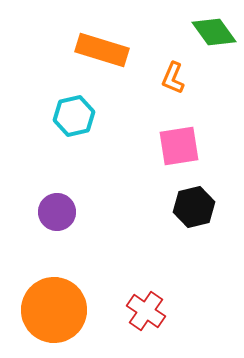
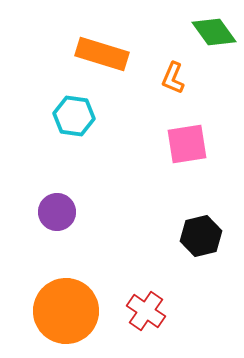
orange rectangle: moved 4 px down
cyan hexagon: rotated 21 degrees clockwise
pink square: moved 8 px right, 2 px up
black hexagon: moved 7 px right, 29 px down
orange circle: moved 12 px right, 1 px down
